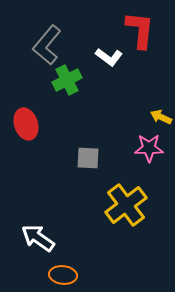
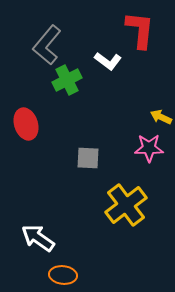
white L-shape: moved 1 px left, 4 px down
